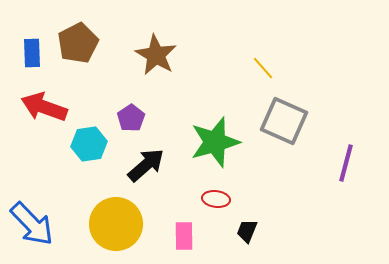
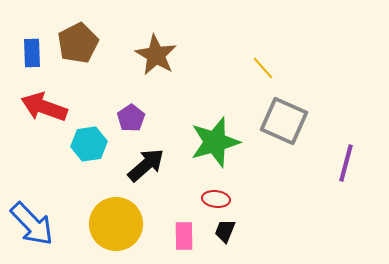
black trapezoid: moved 22 px left
